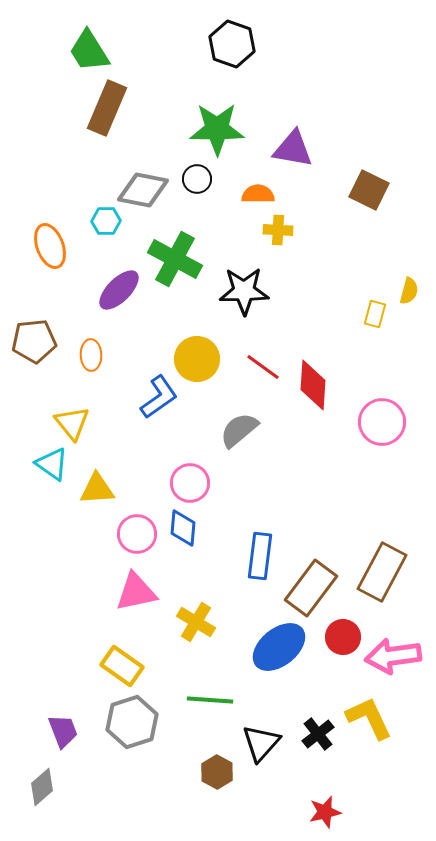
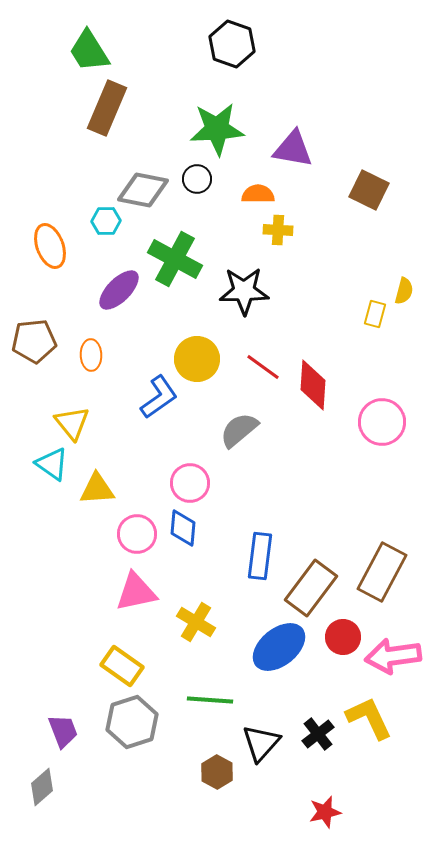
green star at (217, 129): rotated 4 degrees counterclockwise
yellow semicircle at (409, 291): moved 5 px left
